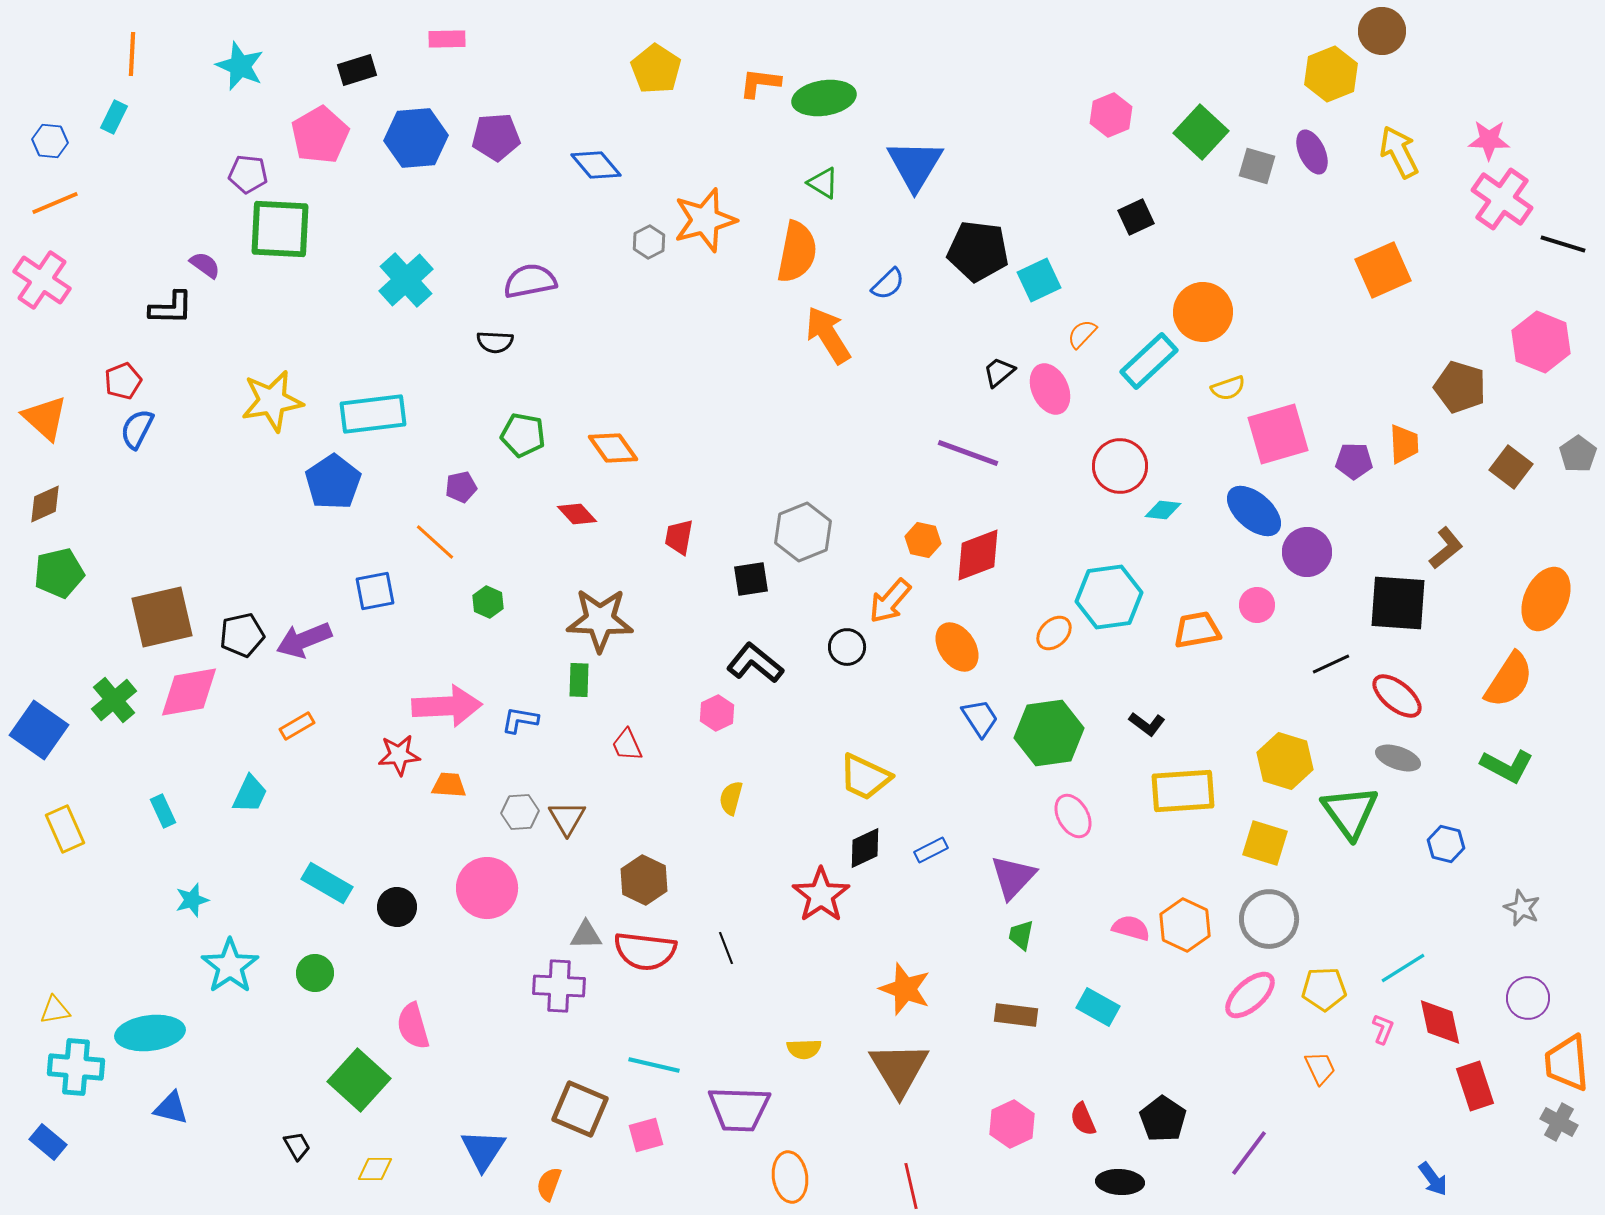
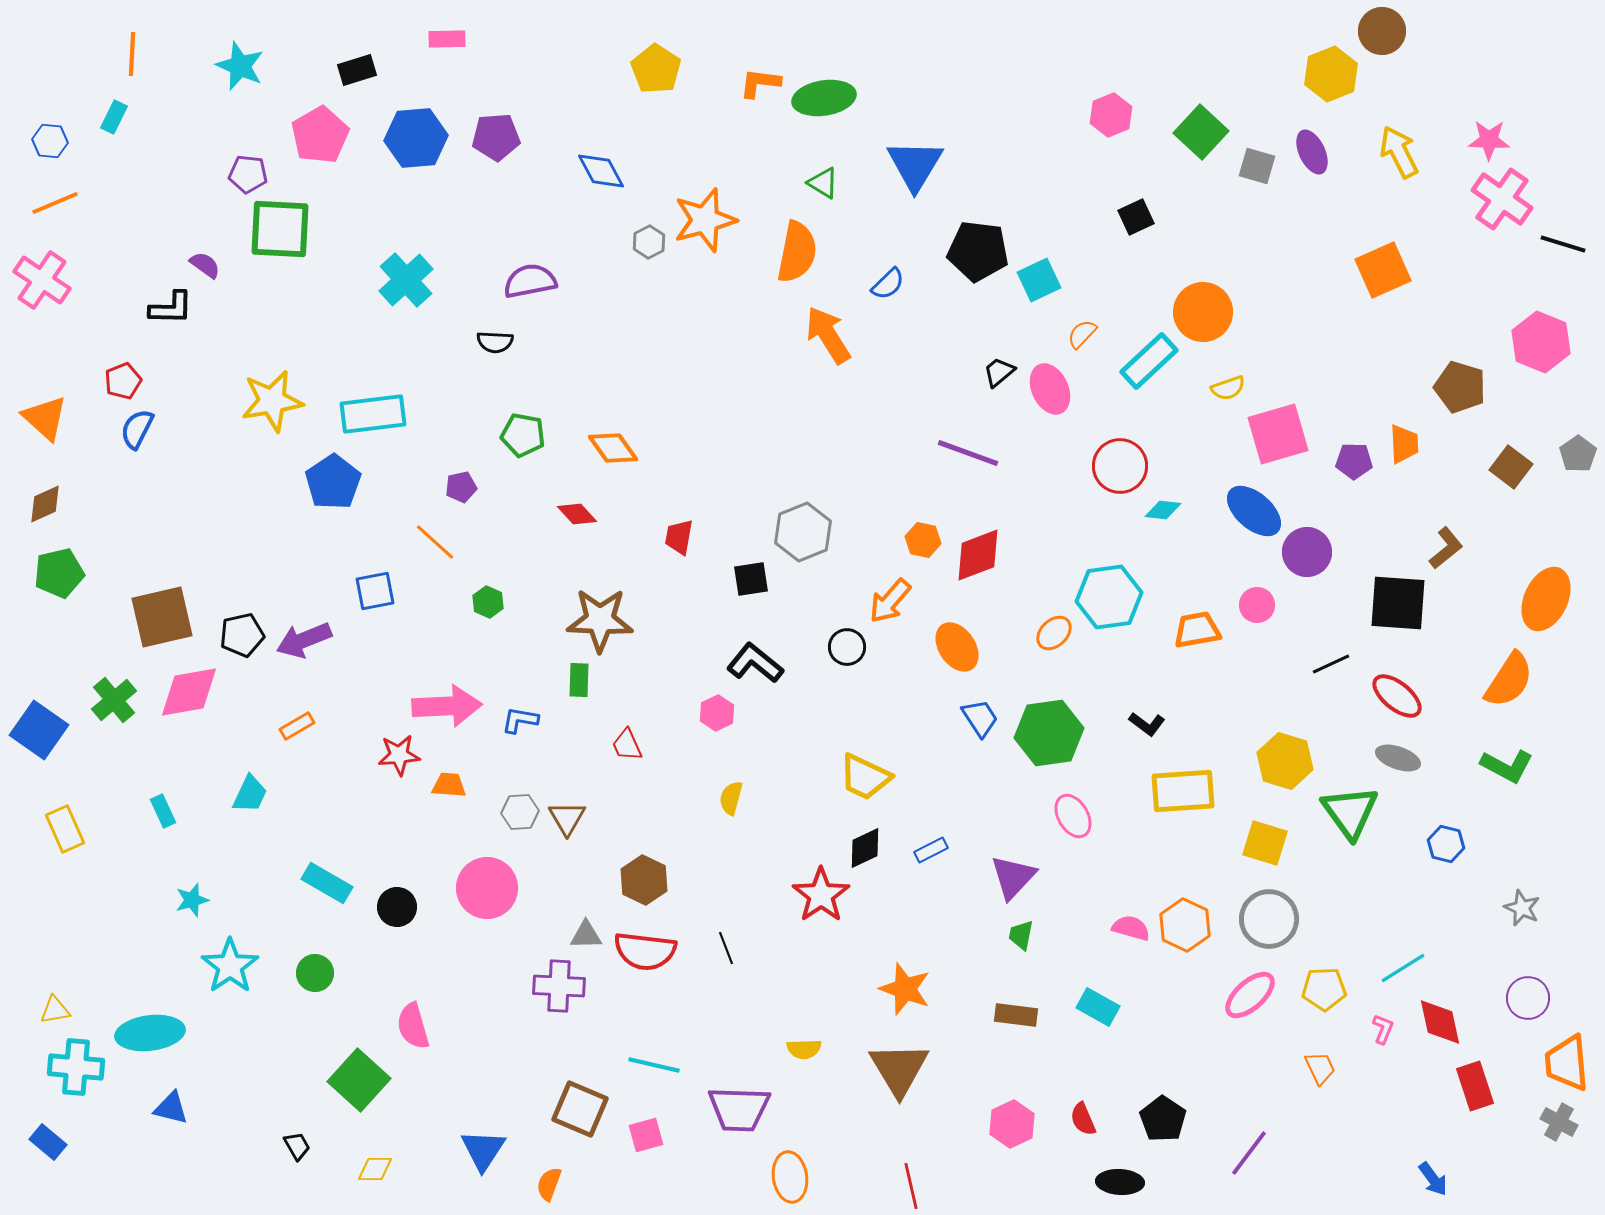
blue diamond at (596, 165): moved 5 px right, 6 px down; rotated 12 degrees clockwise
